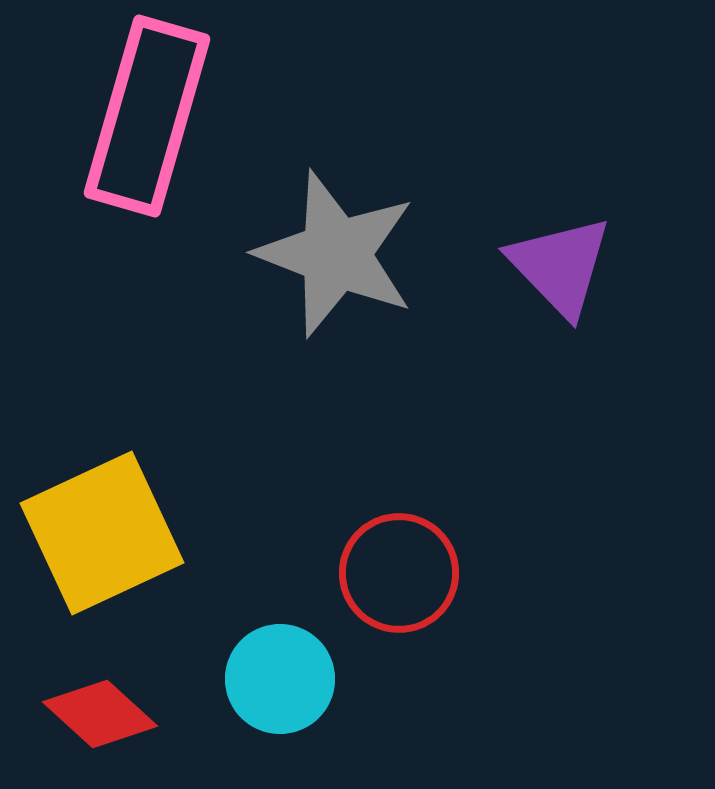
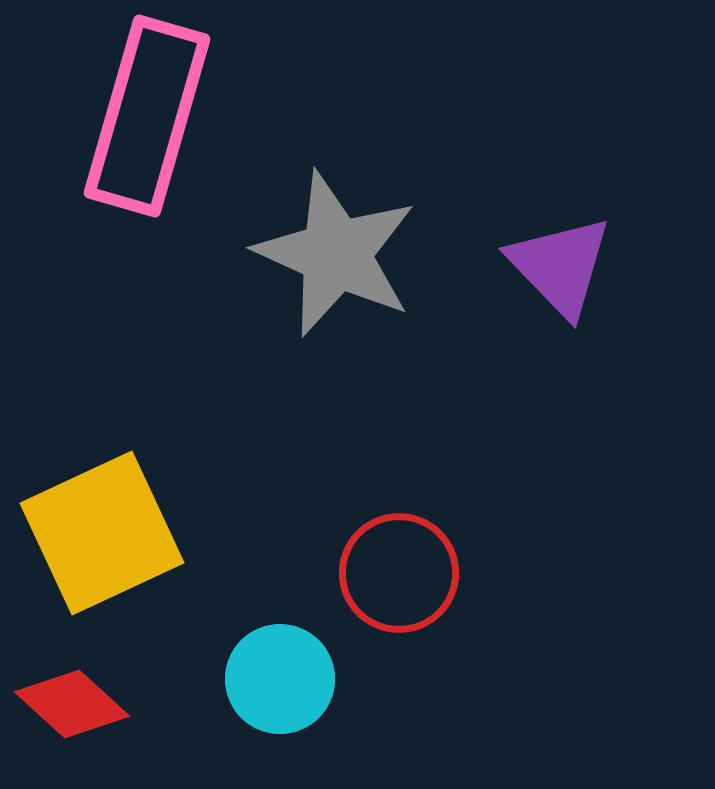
gray star: rotated 3 degrees clockwise
red diamond: moved 28 px left, 10 px up
